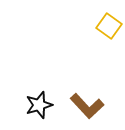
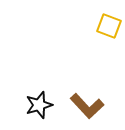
yellow square: rotated 15 degrees counterclockwise
